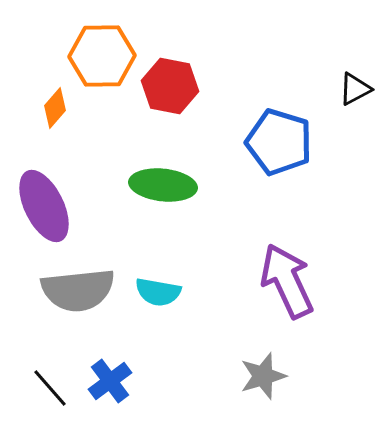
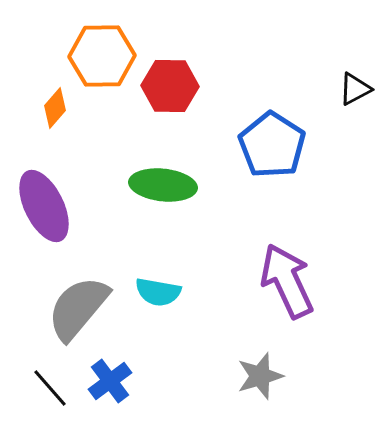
red hexagon: rotated 10 degrees counterclockwise
blue pentagon: moved 7 px left, 3 px down; rotated 16 degrees clockwise
gray semicircle: moved 18 px down; rotated 136 degrees clockwise
gray star: moved 3 px left
